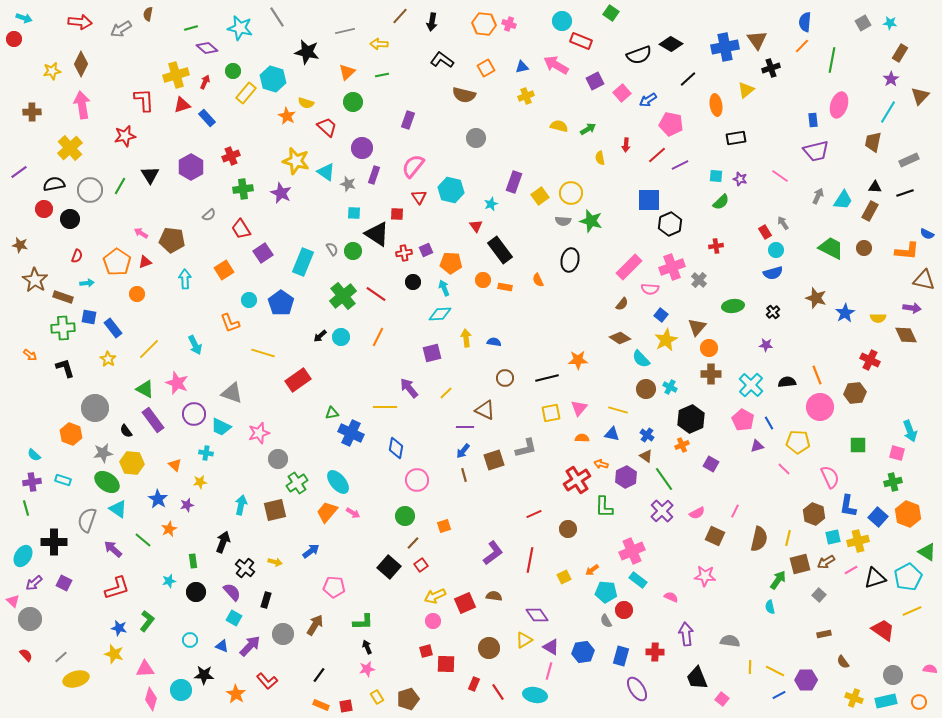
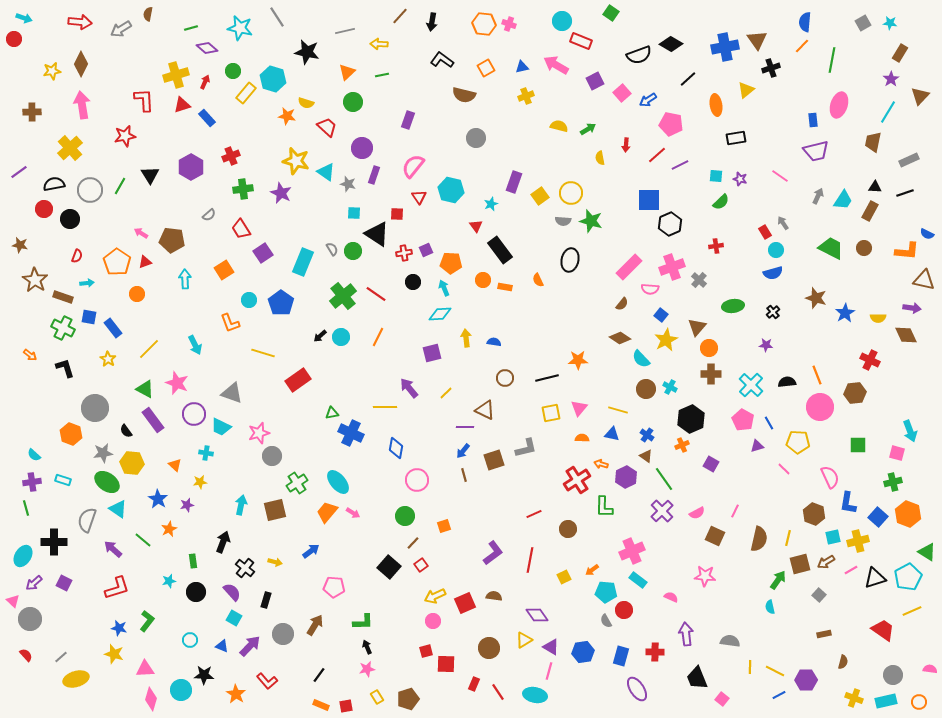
orange star at (287, 116): rotated 18 degrees counterclockwise
green cross at (63, 328): rotated 30 degrees clockwise
gray circle at (278, 459): moved 6 px left, 3 px up
blue L-shape at (848, 506): moved 3 px up
brown semicircle at (843, 662): rotated 128 degrees counterclockwise
